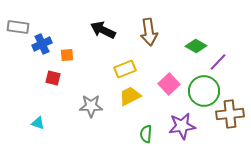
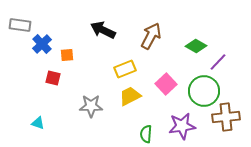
gray rectangle: moved 2 px right, 2 px up
brown arrow: moved 2 px right, 4 px down; rotated 144 degrees counterclockwise
blue cross: rotated 18 degrees counterclockwise
pink square: moved 3 px left
brown cross: moved 4 px left, 3 px down
